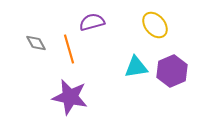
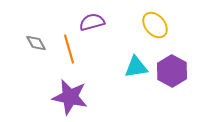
purple hexagon: rotated 8 degrees counterclockwise
